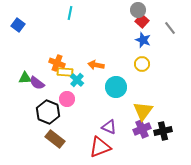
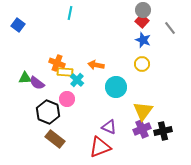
gray circle: moved 5 px right
